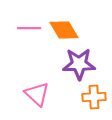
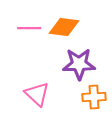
orange diamond: moved 3 px up; rotated 52 degrees counterclockwise
